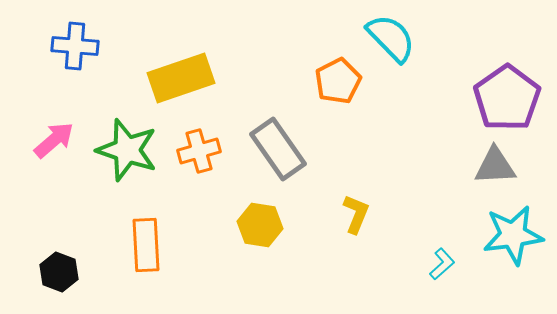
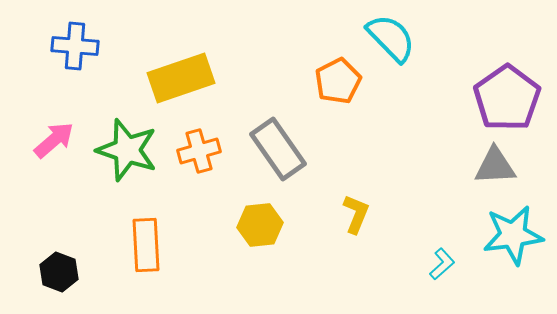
yellow hexagon: rotated 15 degrees counterclockwise
